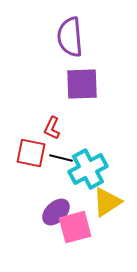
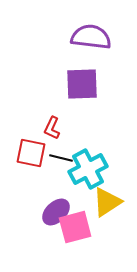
purple semicircle: moved 21 px right; rotated 102 degrees clockwise
